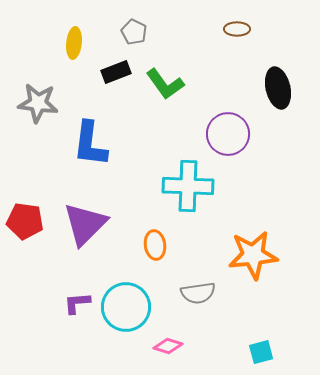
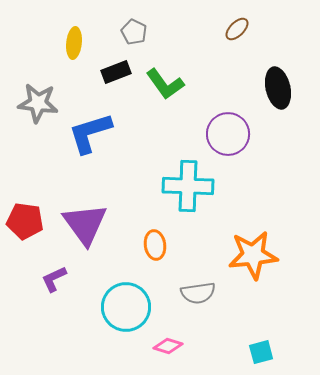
brown ellipse: rotated 45 degrees counterclockwise
blue L-shape: moved 11 px up; rotated 66 degrees clockwise
purple triangle: rotated 21 degrees counterclockwise
purple L-shape: moved 23 px left, 24 px up; rotated 20 degrees counterclockwise
